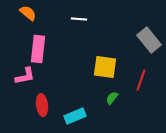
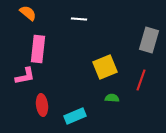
gray rectangle: rotated 55 degrees clockwise
yellow square: rotated 30 degrees counterclockwise
green semicircle: rotated 56 degrees clockwise
